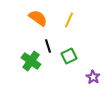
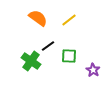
yellow line: rotated 28 degrees clockwise
black line: rotated 72 degrees clockwise
green square: rotated 28 degrees clockwise
purple star: moved 7 px up
